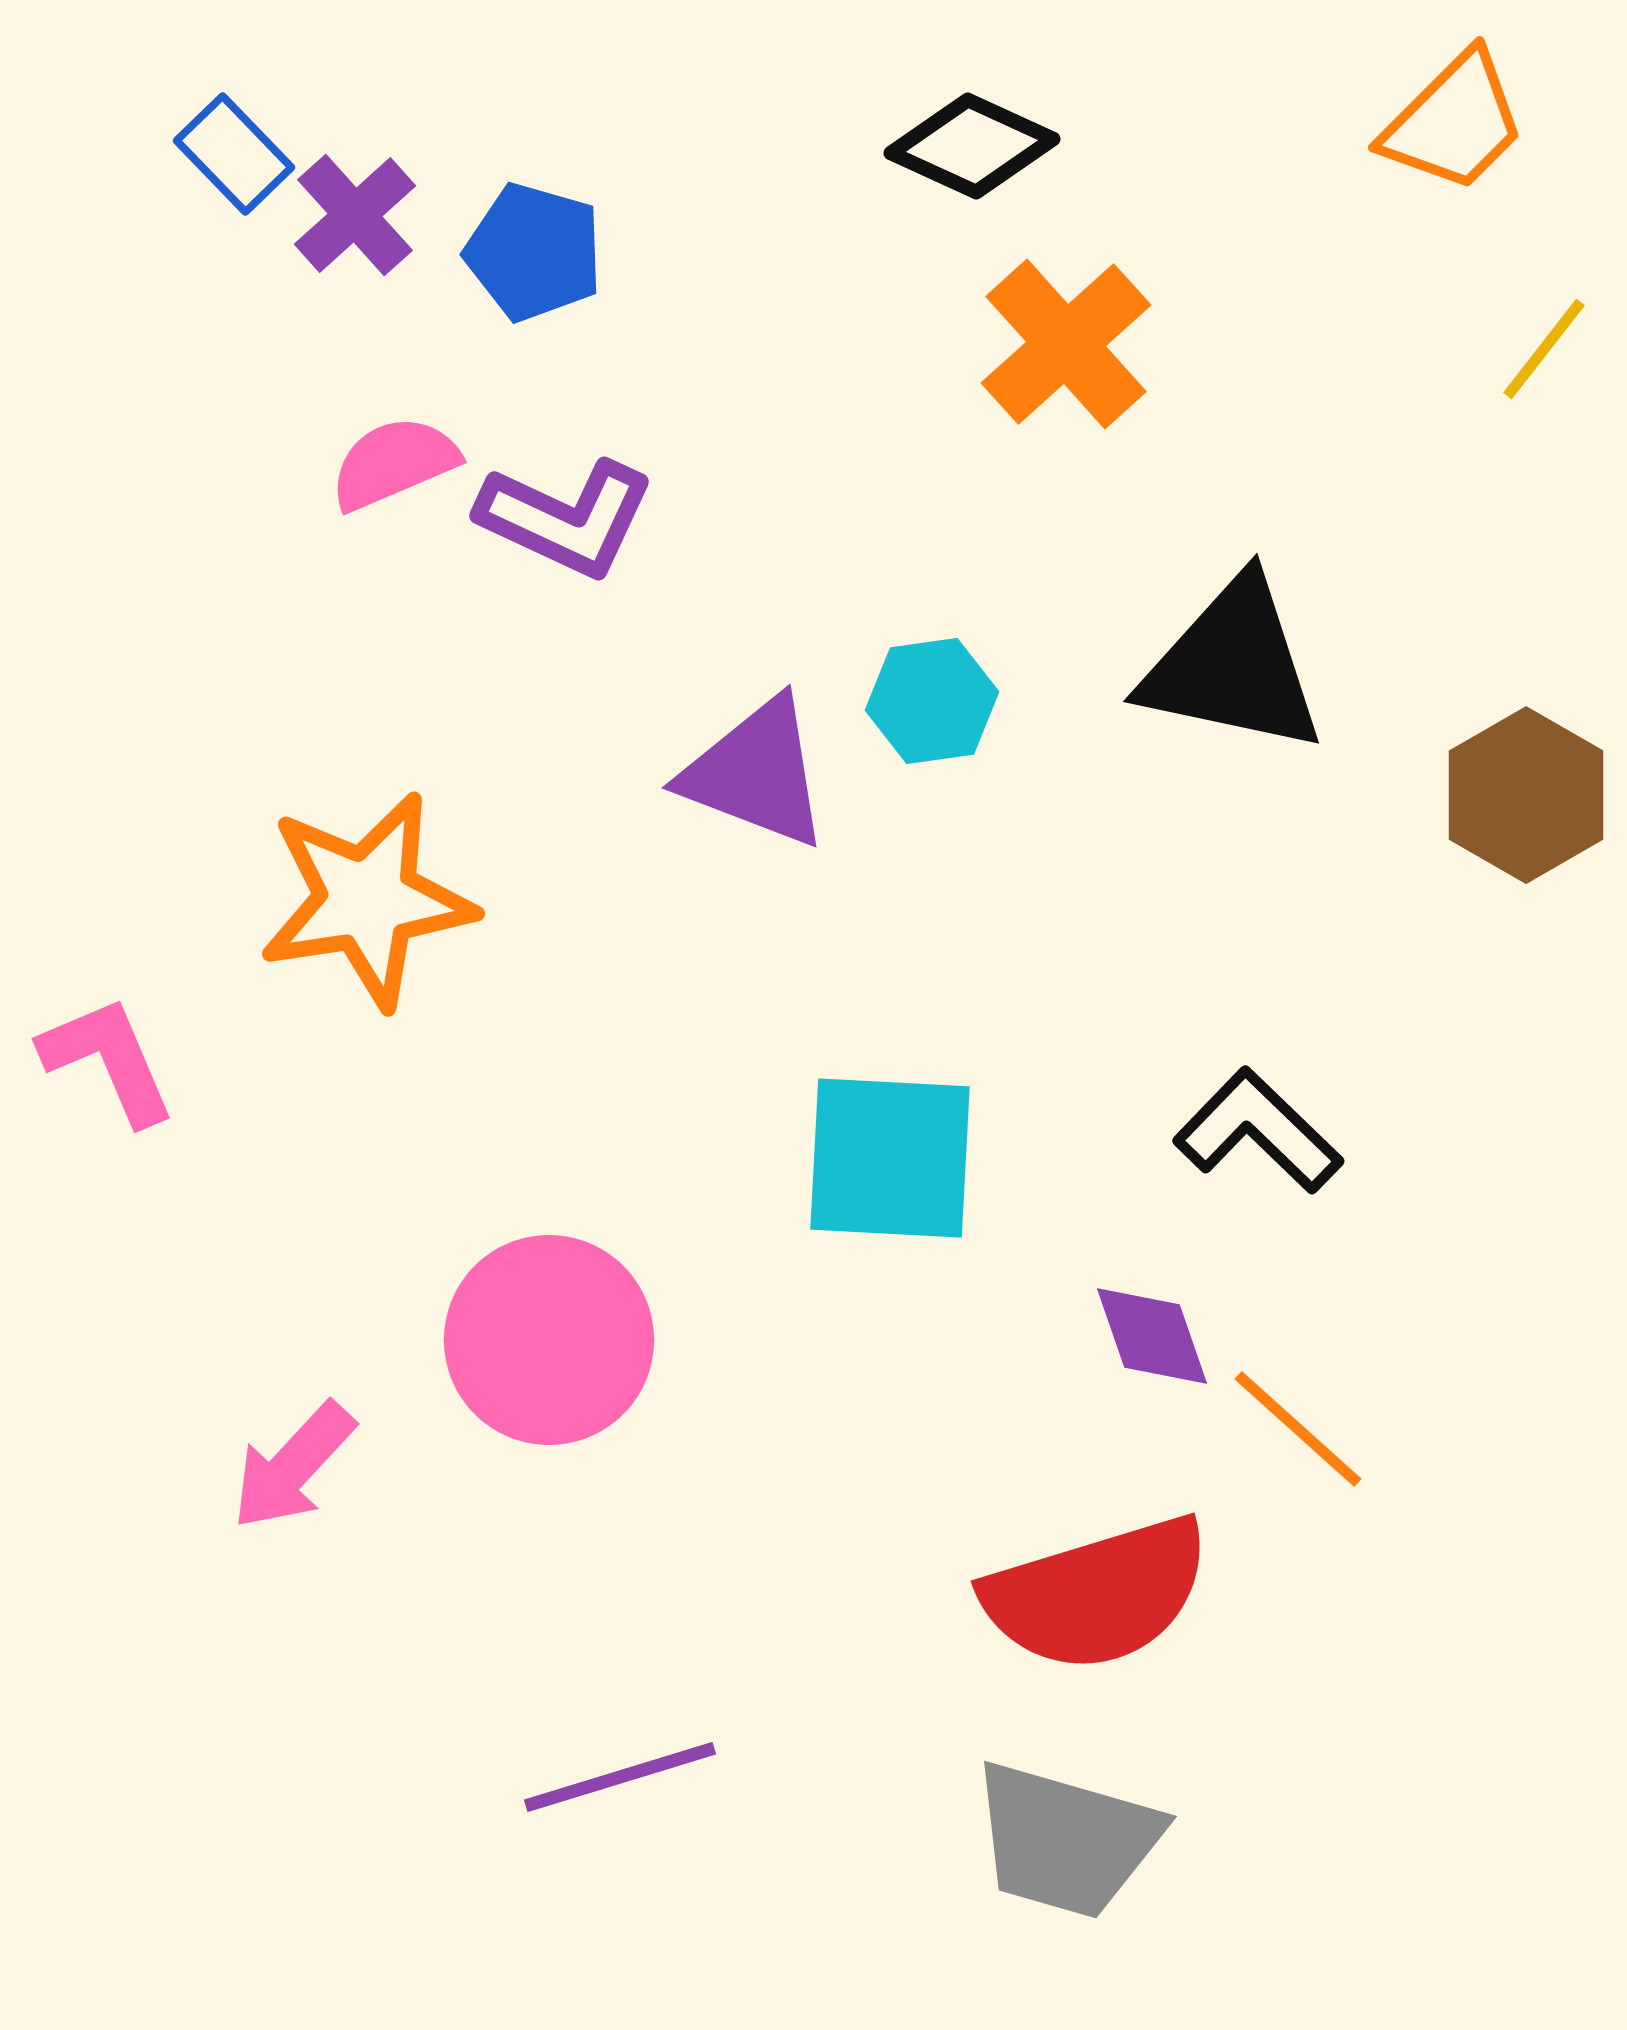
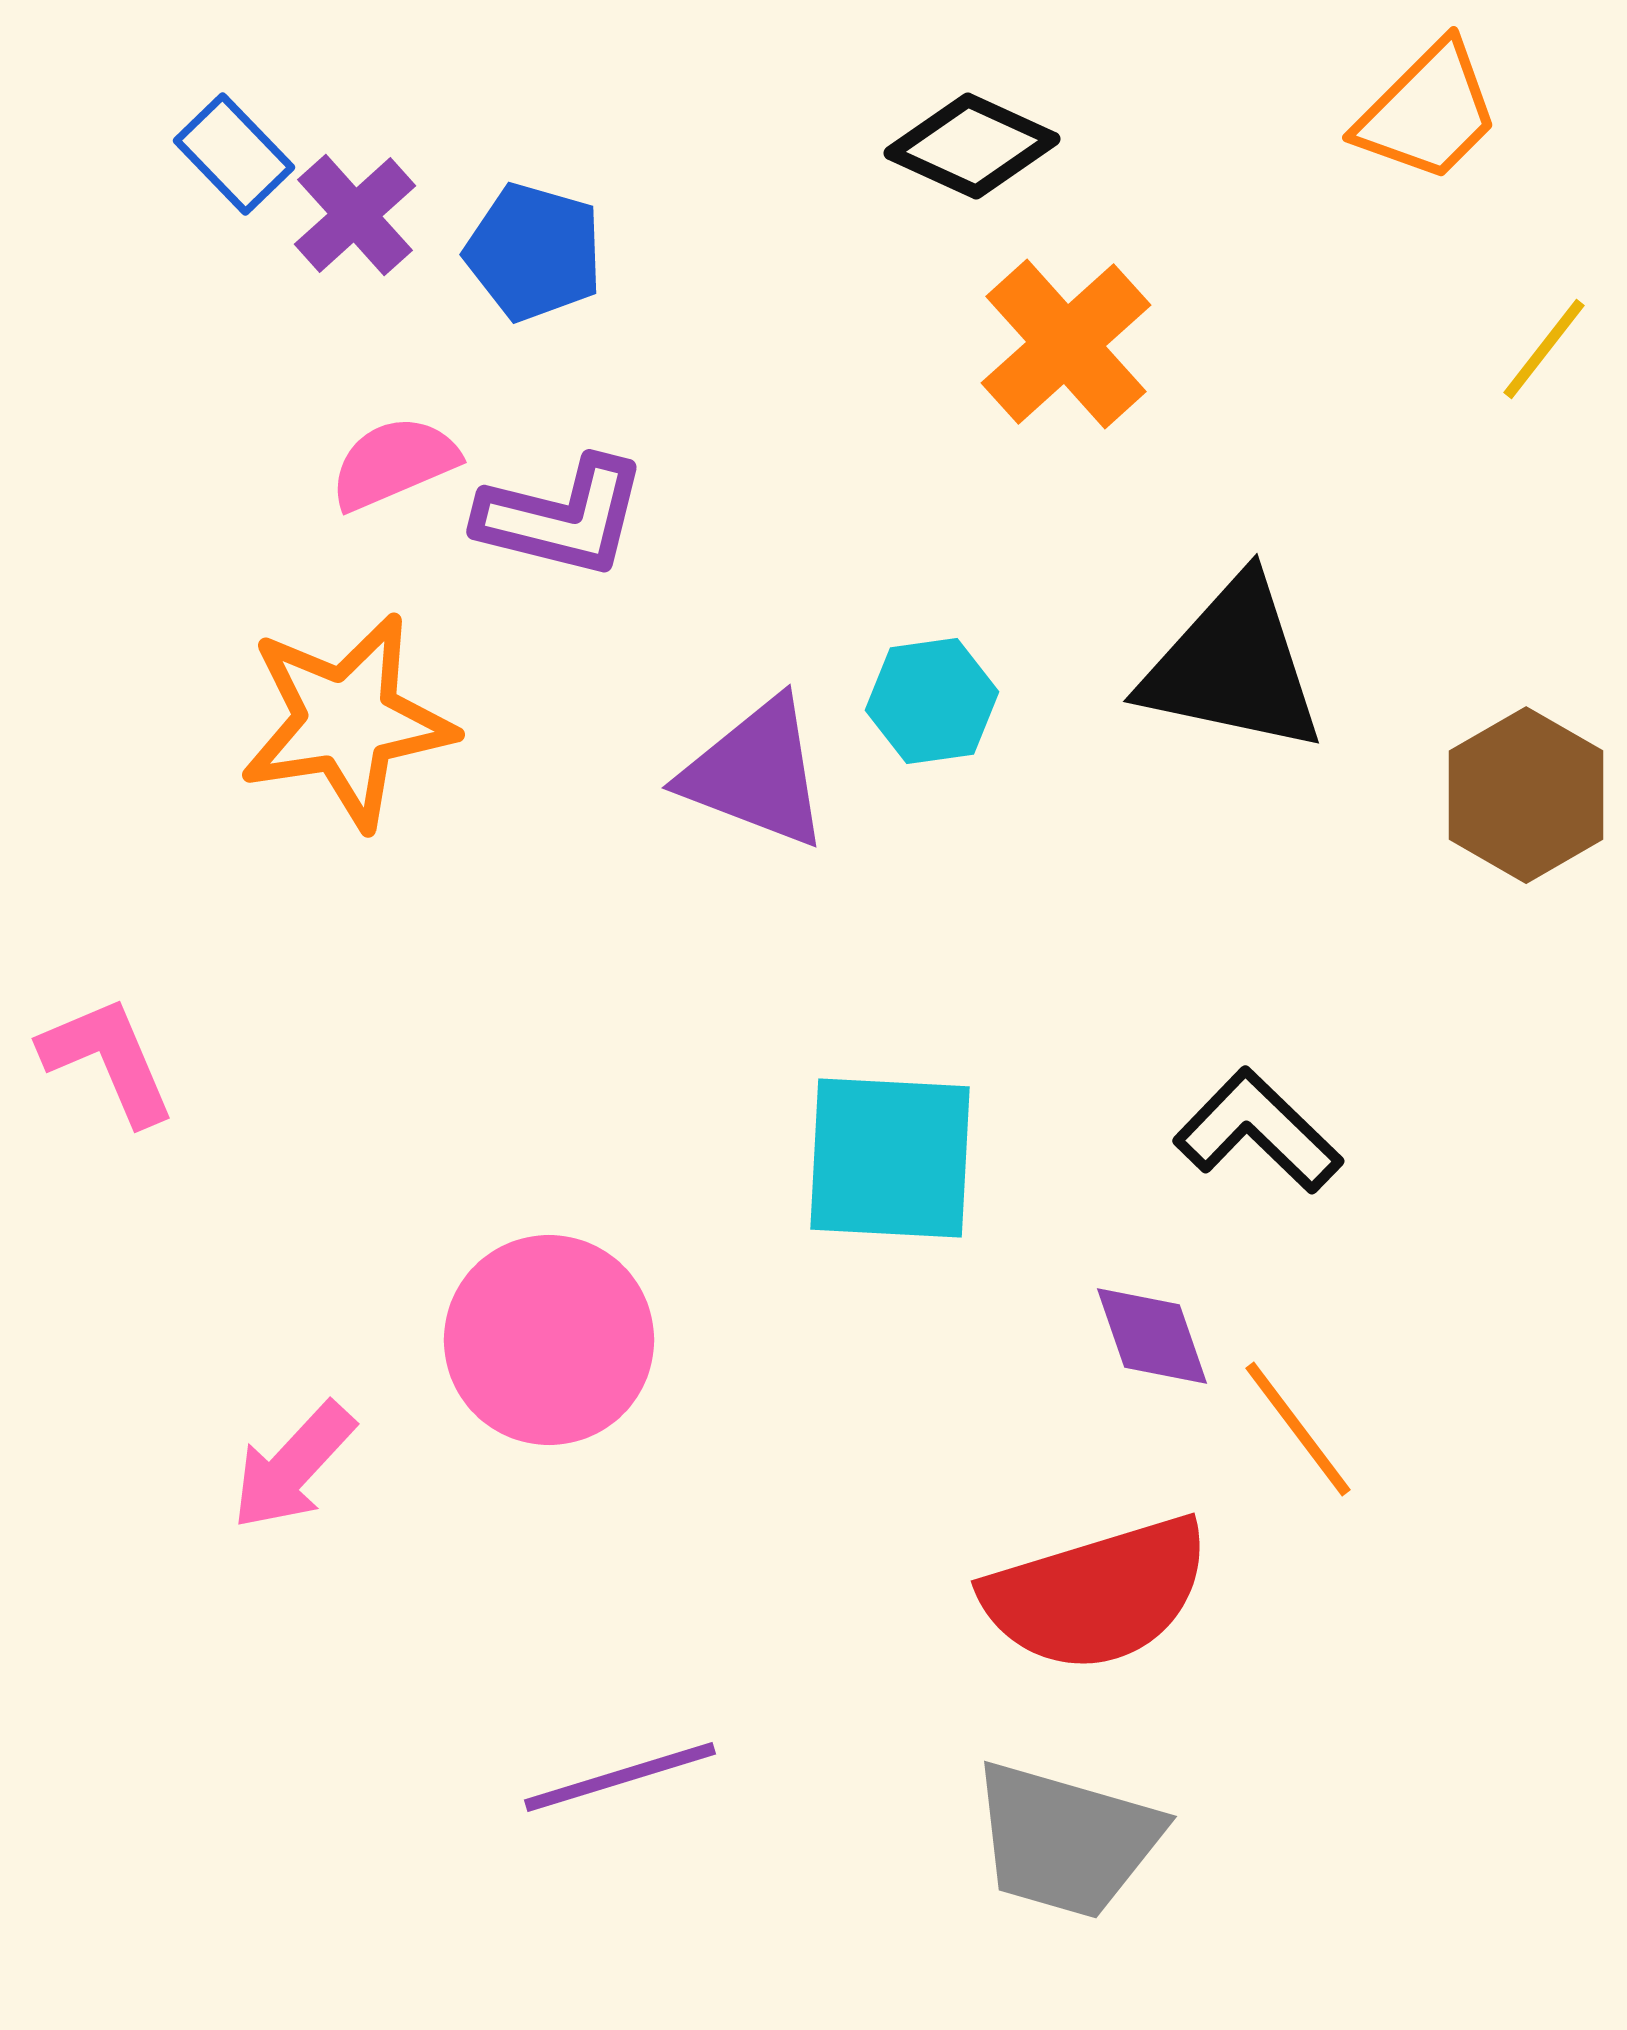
orange trapezoid: moved 26 px left, 10 px up
purple L-shape: moved 4 px left, 1 px up; rotated 11 degrees counterclockwise
orange star: moved 20 px left, 179 px up
orange line: rotated 11 degrees clockwise
